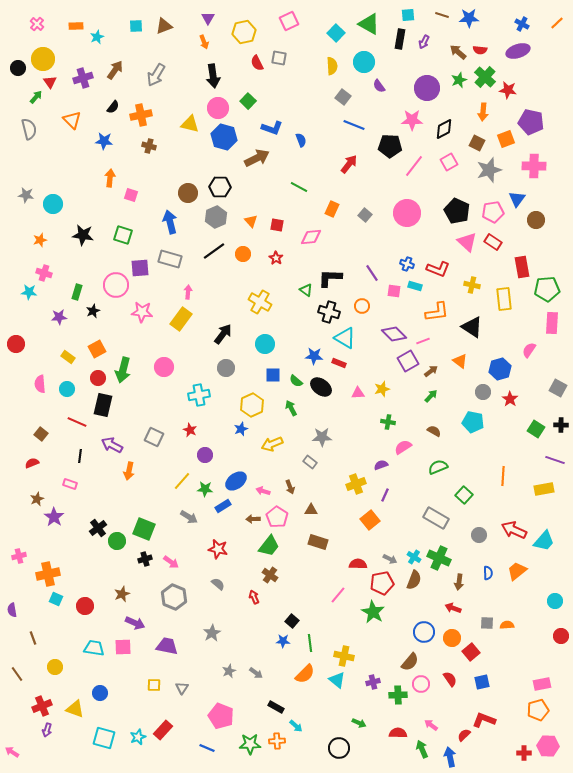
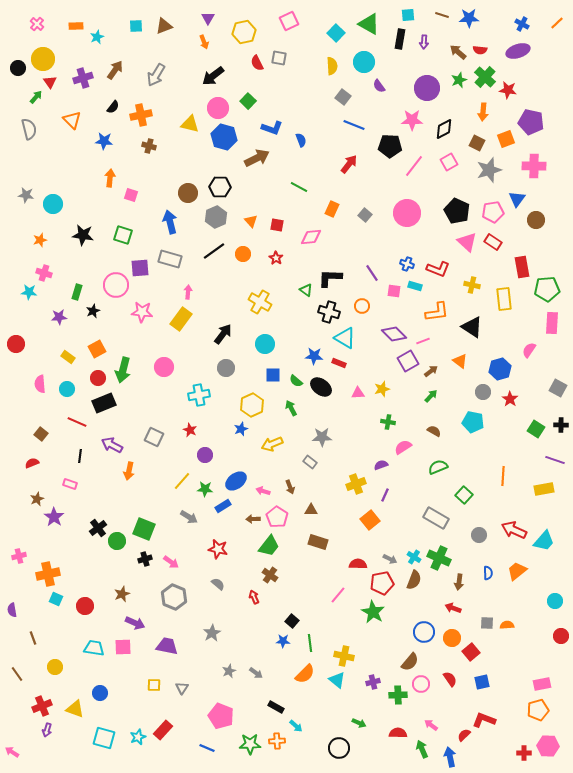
purple arrow at (424, 42): rotated 24 degrees counterclockwise
black arrow at (213, 76): rotated 60 degrees clockwise
black rectangle at (103, 405): moved 1 px right, 2 px up; rotated 55 degrees clockwise
